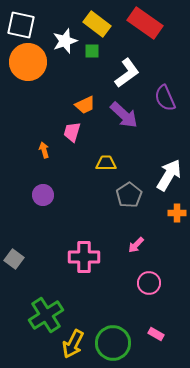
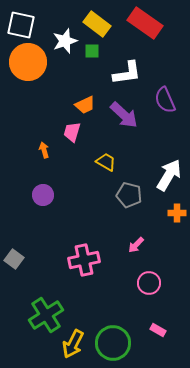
white L-shape: rotated 28 degrees clockwise
purple semicircle: moved 2 px down
yellow trapezoid: moved 1 px up; rotated 30 degrees clockwise
gray pentagon: rotated 25 degrees counterclockwise
pink cross: moved 3 px down; rotated 12 degrees counterclockwise
pink rectangle: moved 2 px right, 4 px up
